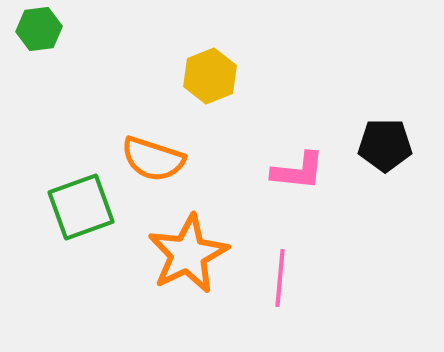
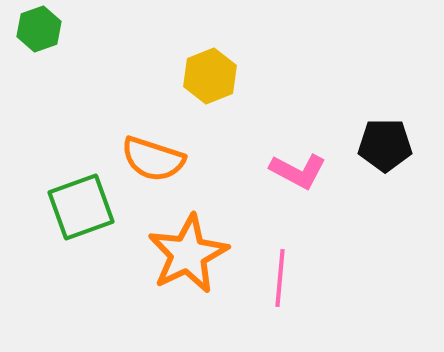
green hexagon: rotated 12 degrees counterclockwise
pink L-shape: rotated 22 degrees clockwise
